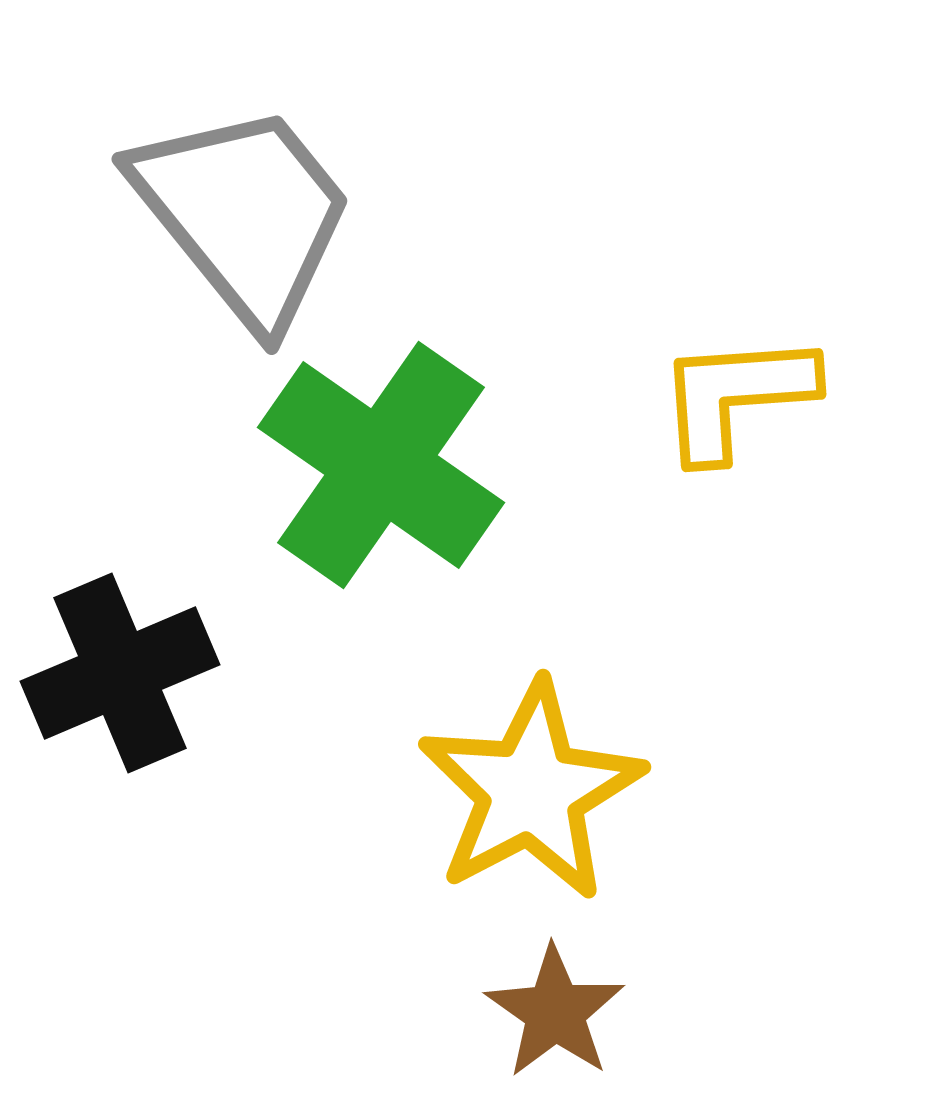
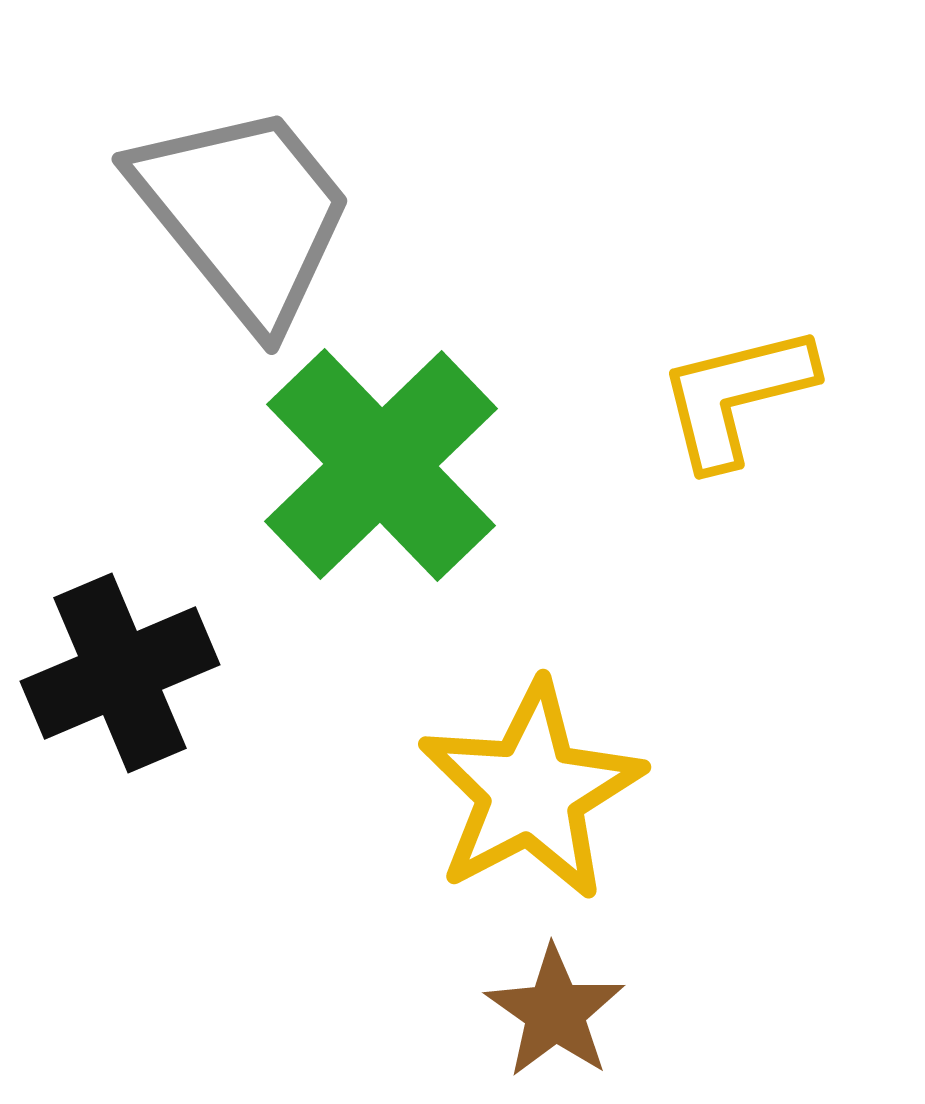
yellow L-shape: rotated 10 degrees counterclockwise
green cross: rotated 11 degrees clockwise
